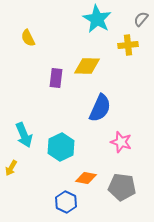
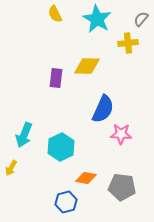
yellow semicircle: moved 27 px right, 24 px up
yellow cross: moved 2 px up
blue semicircle: moved 3 px right, 1 px down
cyan arrow: rotated 45 degrees clockwise
pink star: moved 8 px up; rotated 15 degrees counterclockwise
blue hexagon: rotated 20 degrees clockwise
